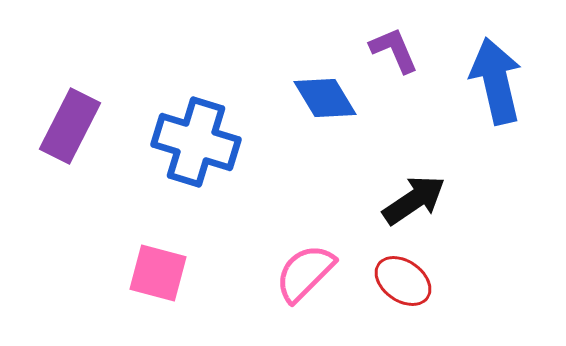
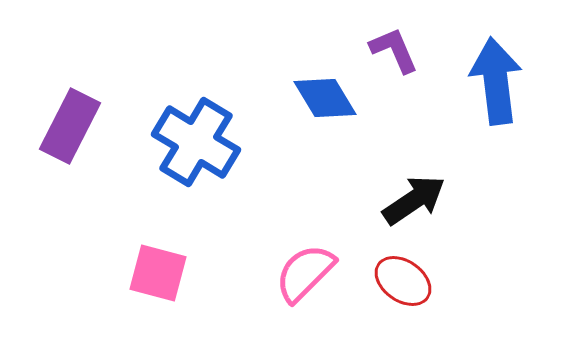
blue arrow: rotated 6 degrees clockwise
blue cross: rotated 14 degrees clockwise
